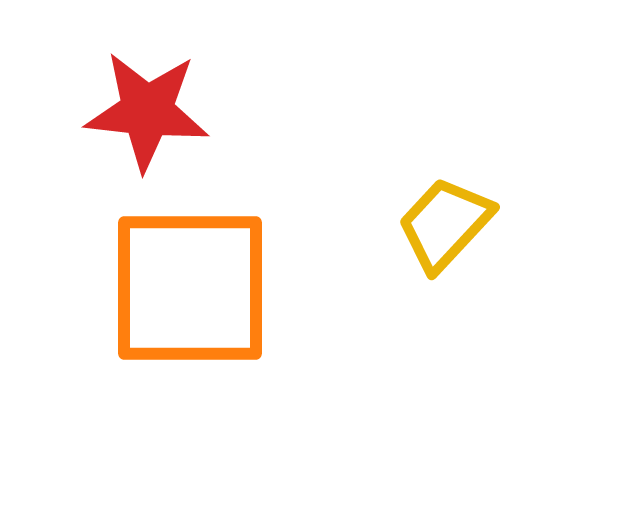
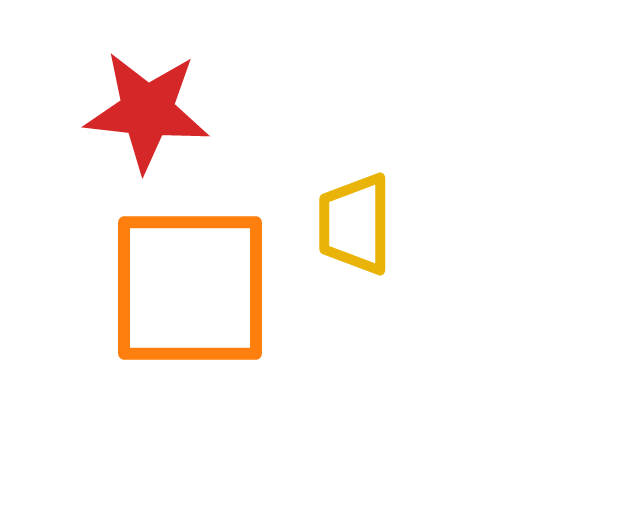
yellow trapezoid: moved 90 px left; rotated 43 degrees counterclockwise
